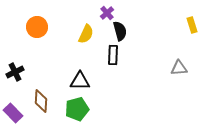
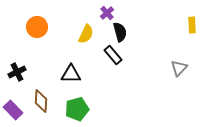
yellow rectangle: rotated 14 degrees clockwise
black semicircle: moved 1 px down
black rectangle: rotated 42 degrees counterclockwise
gray triangle: rotated 42 degrees counterclockwise
black cross: moved 2 px right
black triangle: moved 9 px left, 7 px up
purple rectangle: moved 3 px up
